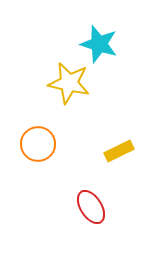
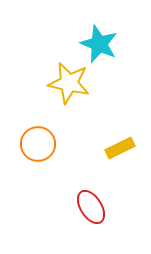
cyan star: rotated 6 degrees clockwise
yellow rectangle: moved 1 px right, 3 px up
